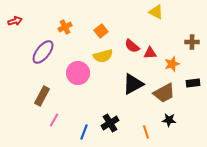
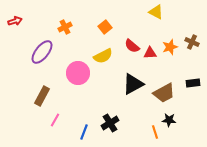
orange square: moved 4 px right, 4 px up
brown cross: rotated 24 degrees clockwise
purple ellipse: moved 1 px left
yellow semicircle: rotated 12 degrees counterclockwise
orange star: moved 2 px left, 17 px up
pink line: moved 1 px right
orange line: moved 9 px right
